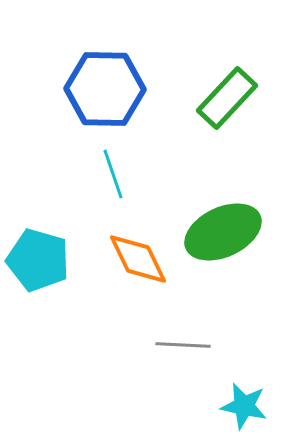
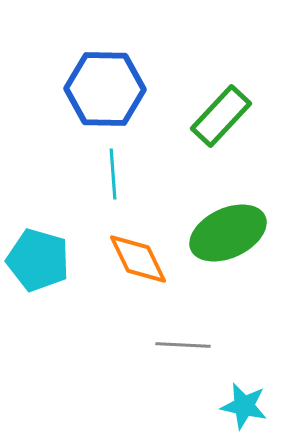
green rectangle: moved 6 px left, 18 px down
cyan line: rotated 15 degrees clockwise
green ellipse: moved 5 px right, 1 px down
